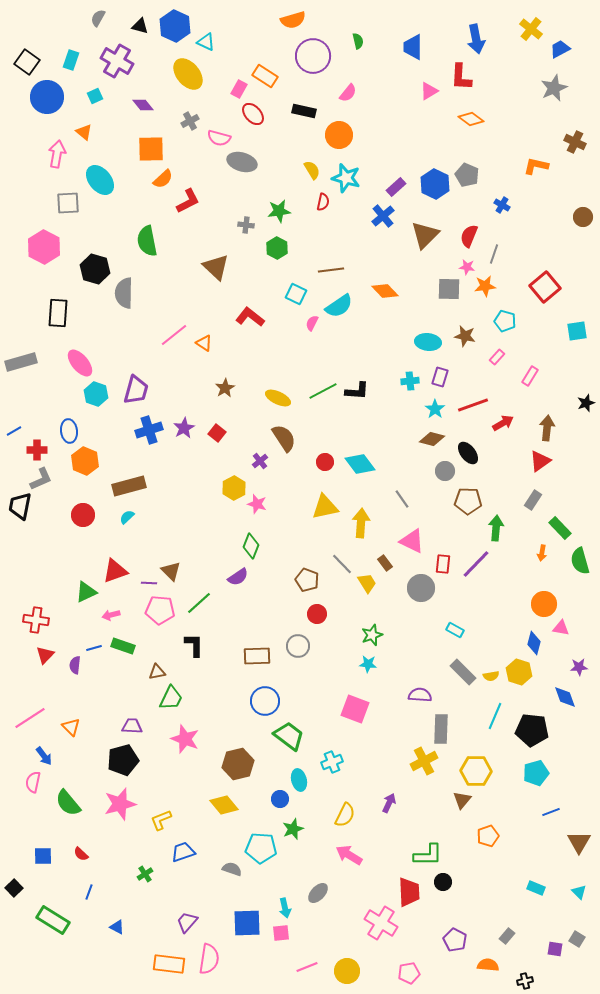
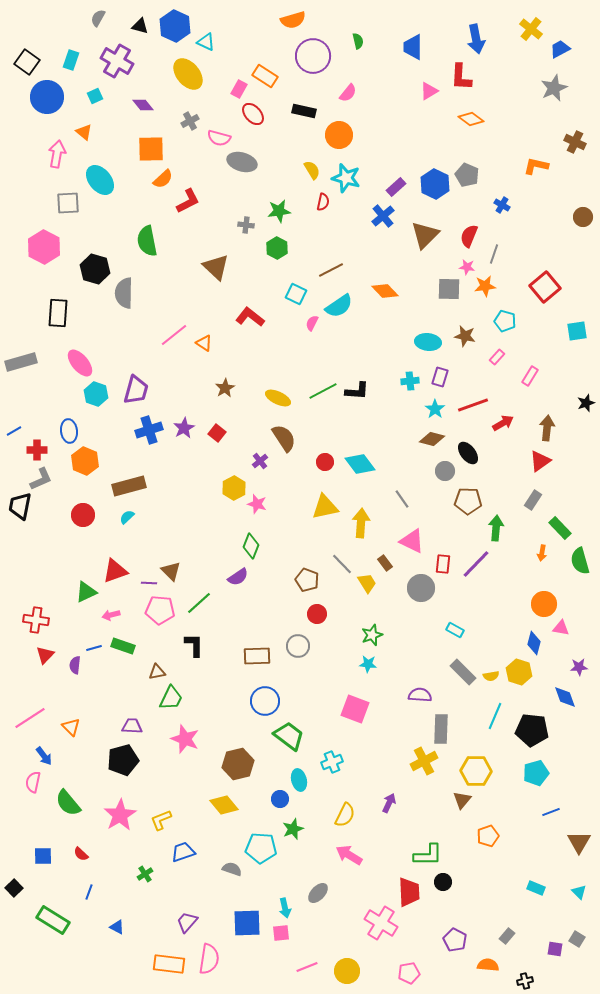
brown line at (331, 270): rotated 20 degrees counterclockwise
pink star at (120, 804): moved 11 px down; rotated 16 degrees counterclockwise
